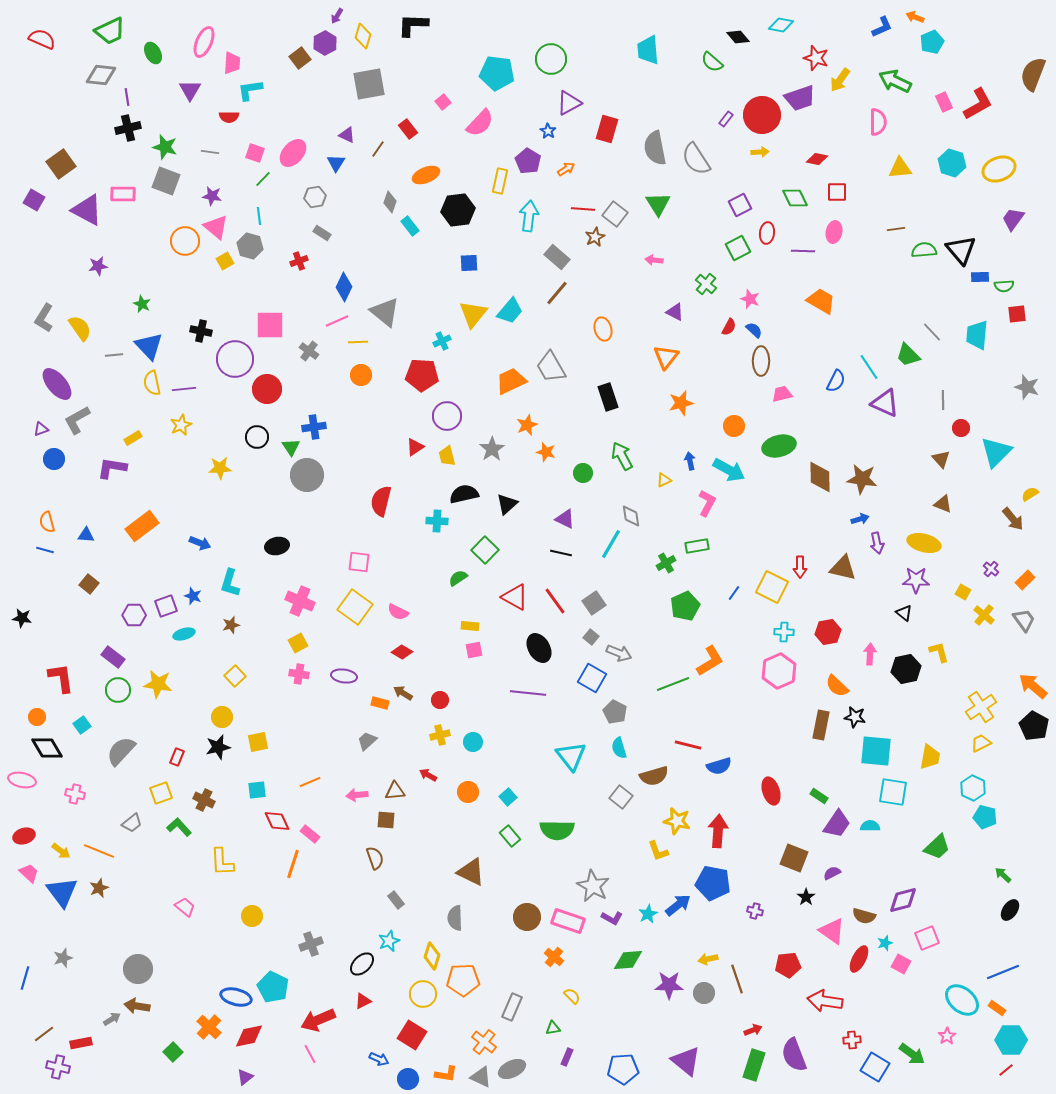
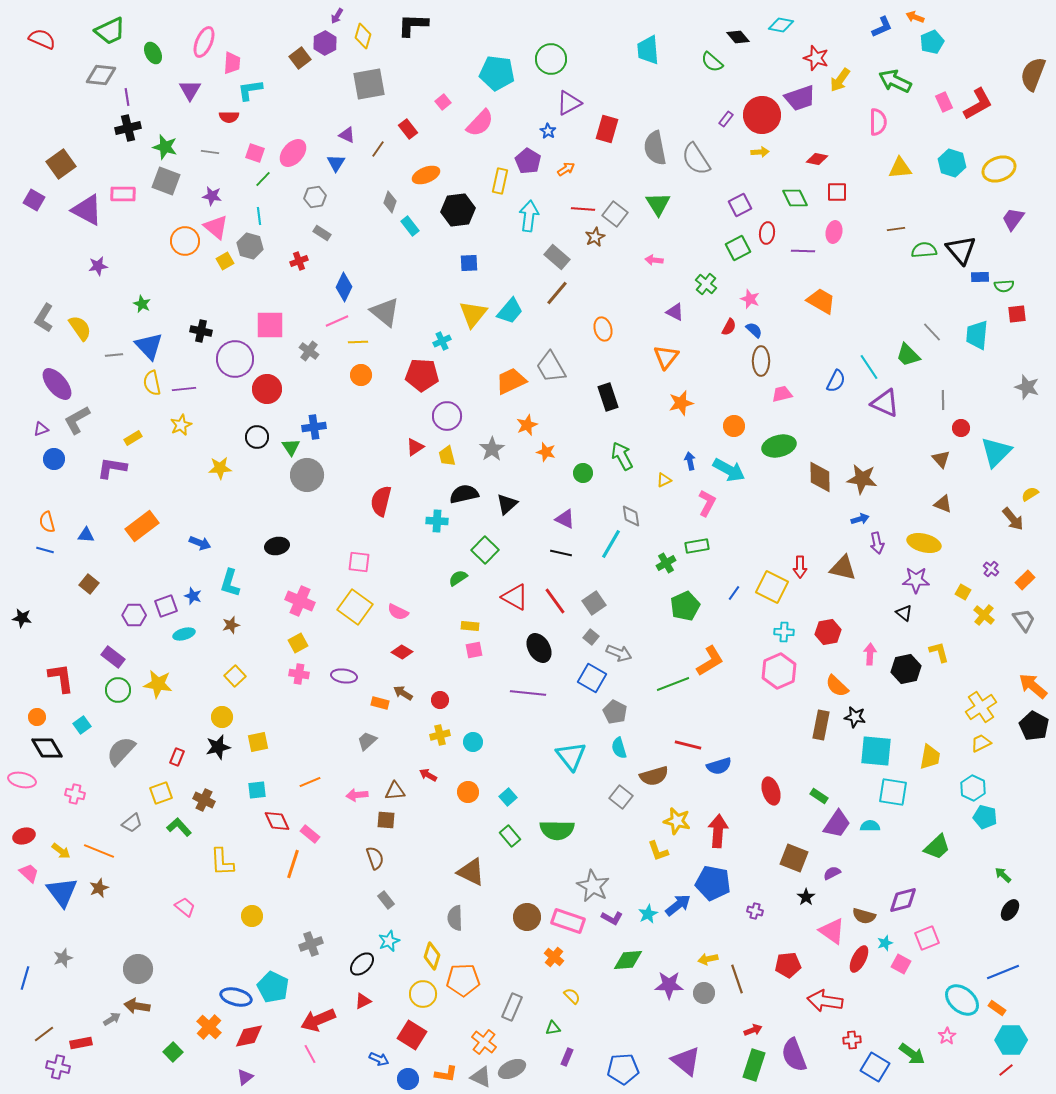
gray rectangle at (396, 900): moved 10 px left
